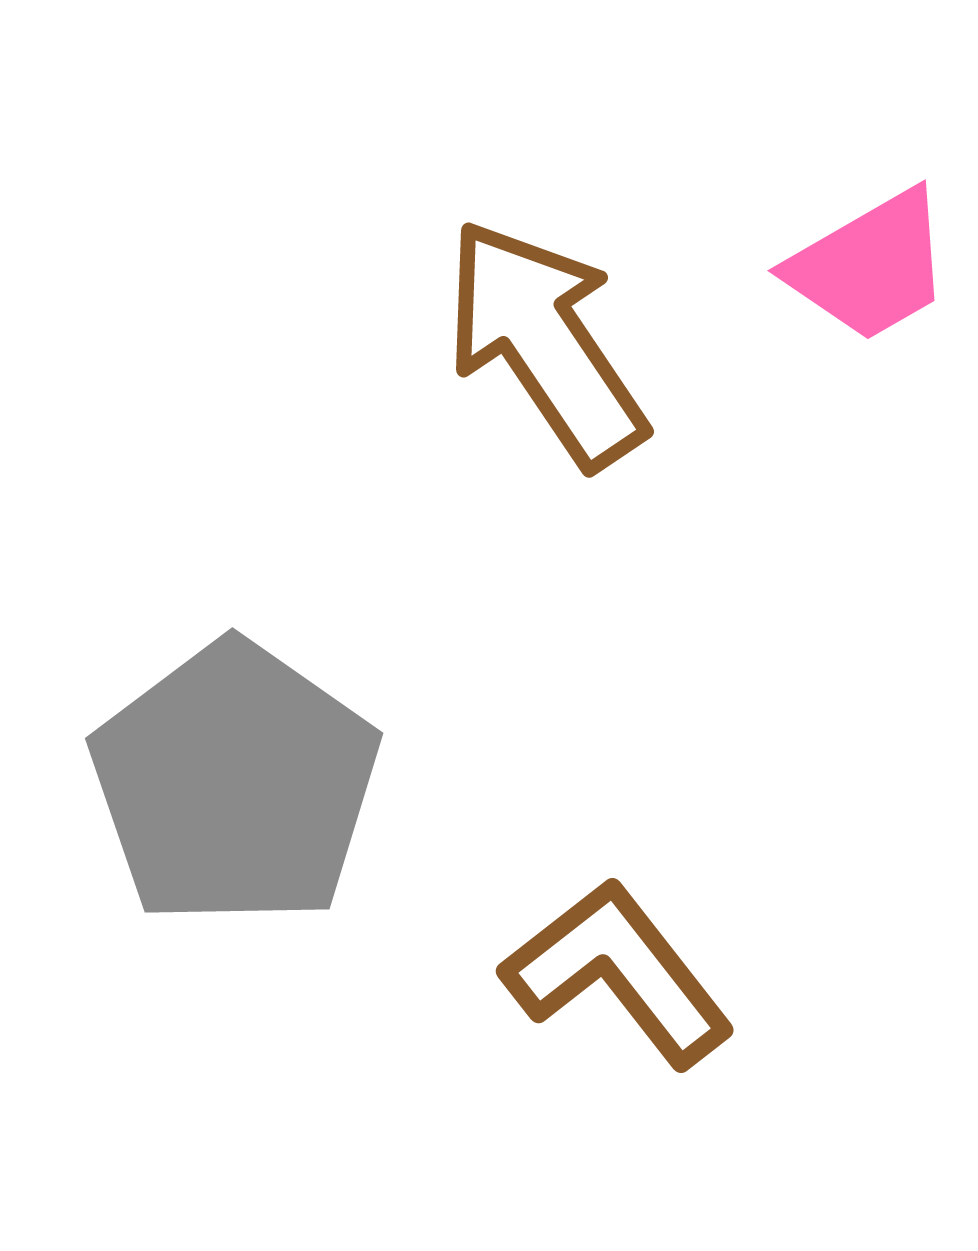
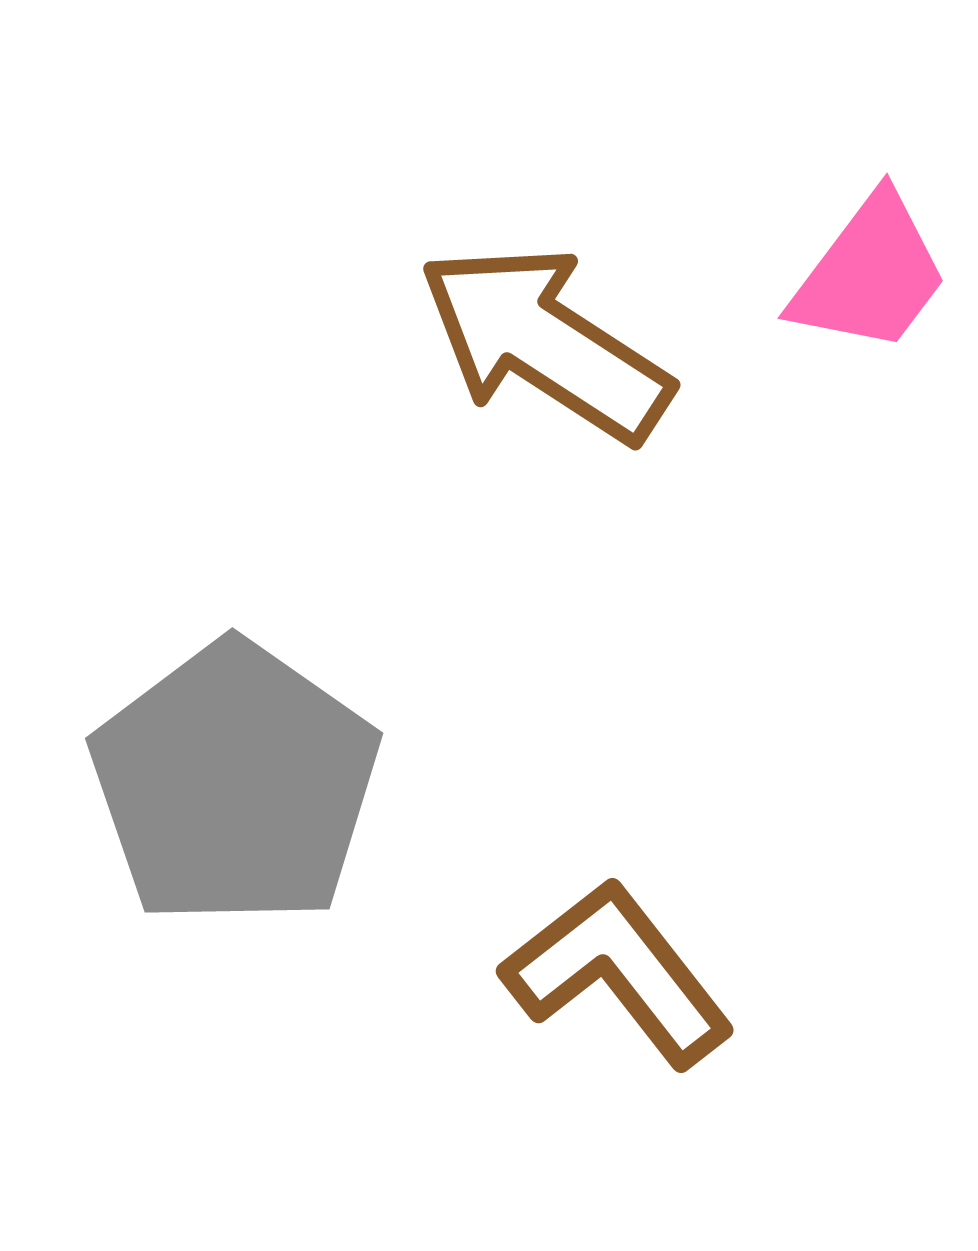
pink trapezoid: moved 8 px down; rotated 23 degrees counterclockwise
brown arrow: rotated 23 degrees counterclockwise
